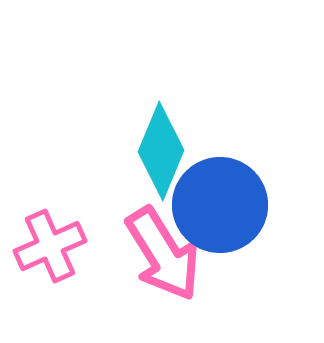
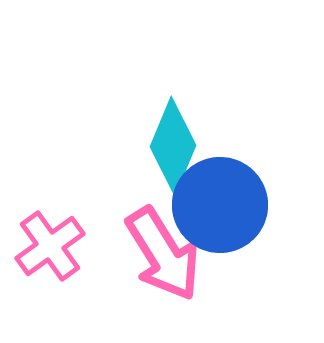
cyan diamond: moved 12 px right, 5 px up
pink cross: rotated 12 degrees counterclockwise
